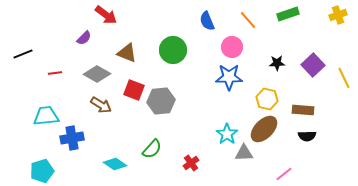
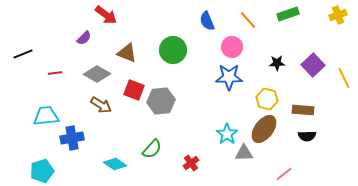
brown ellipse: rotated 8 degrees counterclockwise
